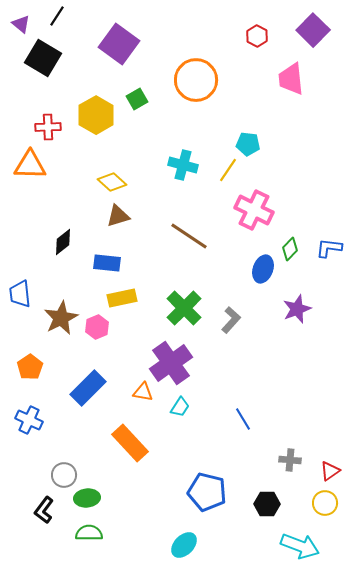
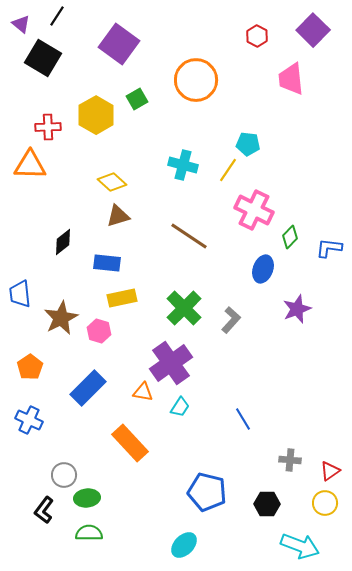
green diamond at (290, 249): moved 12 px up
pink hexagon at (97, 327): moved 2 px right, 4 px down; rotated 20 degrees counterclockwise
